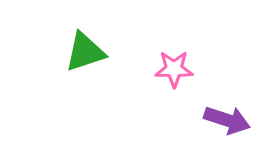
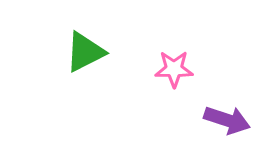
green triangle: rotated 9 degrees counterclockwise
